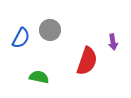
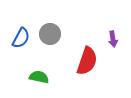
gray circle: moved 4 px down
purple arrow: moved 3 px up
